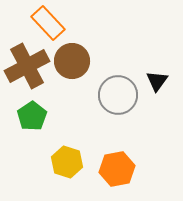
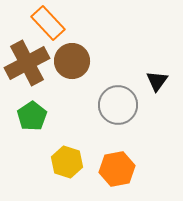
brown cross: moved 3 px up
gray circle: moved 10 px down
